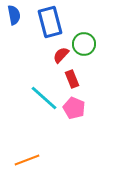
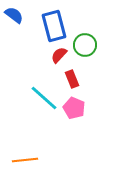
blue semicircle: rotated 42 degrees counterclockwise
blue rectangle: moved 4 px right, 4 px down
green circle: moved 1 px right, 1 px down
red semicircle: moved 2 px left
orange line: moved 2 px left; rotated 15 degrees clockwise
